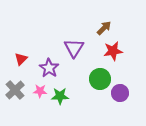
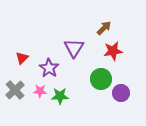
red triangle: moved 1 px right, 1 px up
green circle: moved 1 px right
purple circle: moved 1 px right
